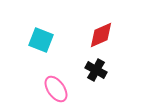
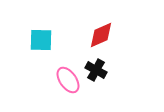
cyan square: rotated 20 degrees counterclockwise
pink ellipse: moved 12 px right, 9 px up
